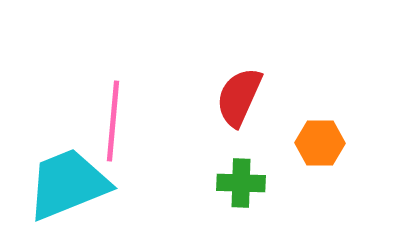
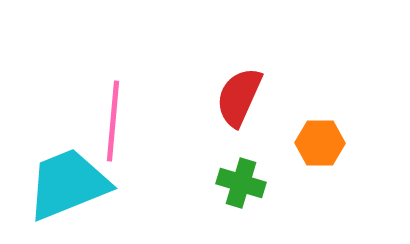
green cross: rotated 15 degrees clockwise
